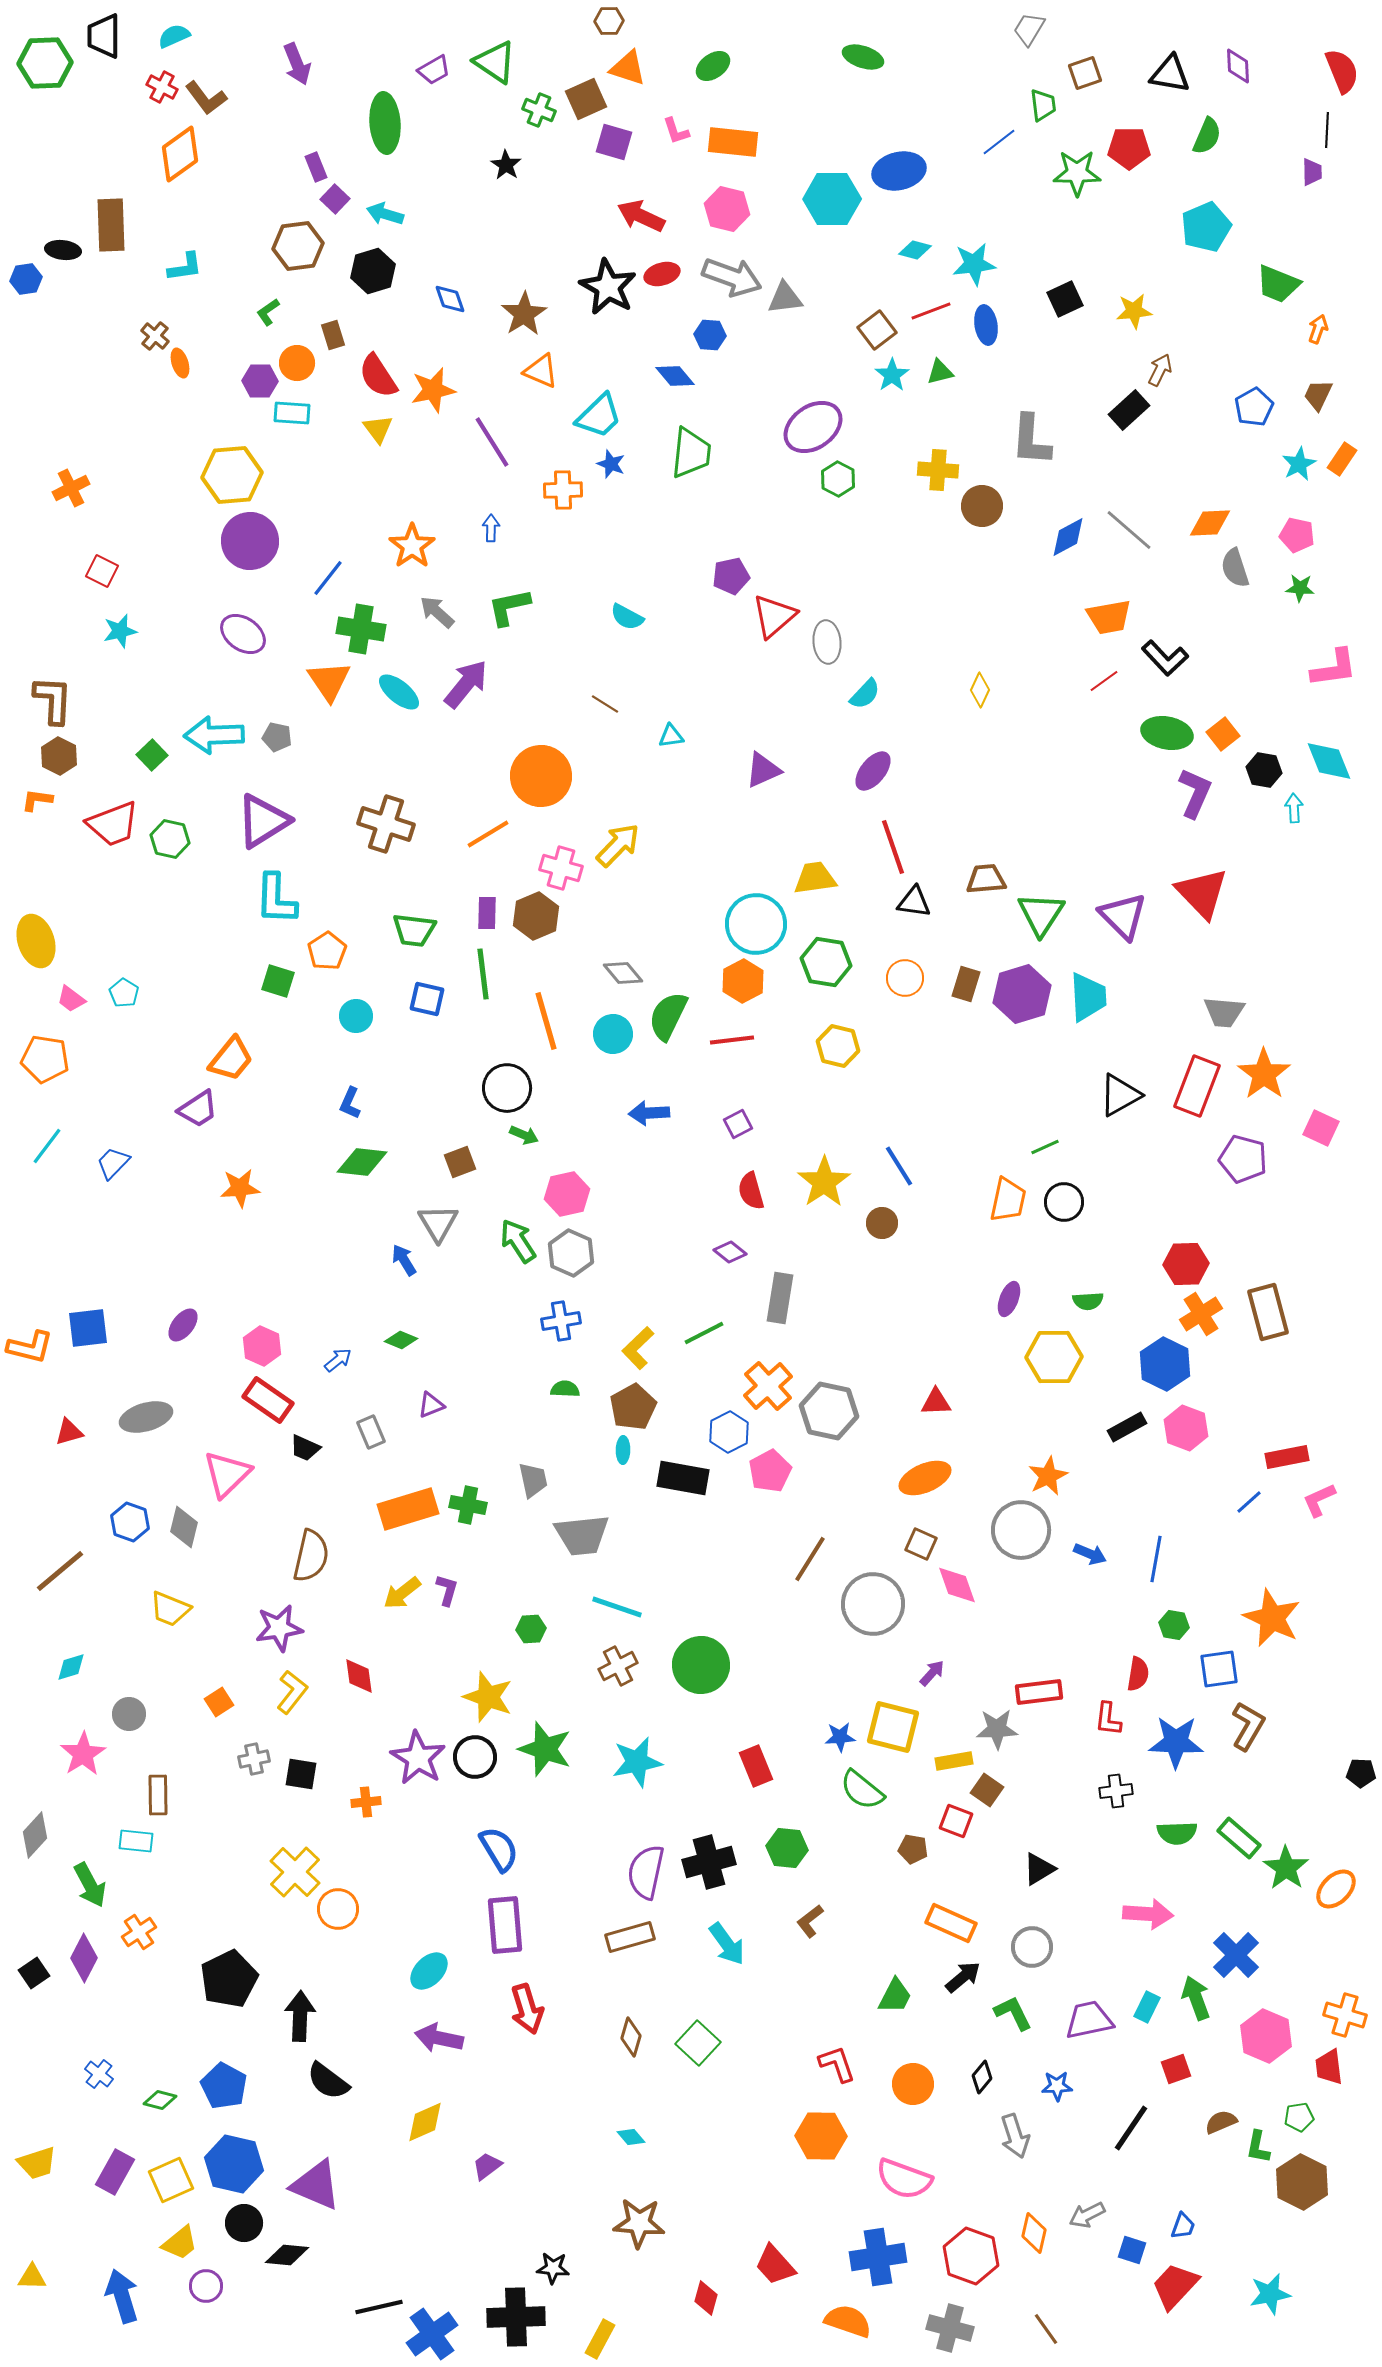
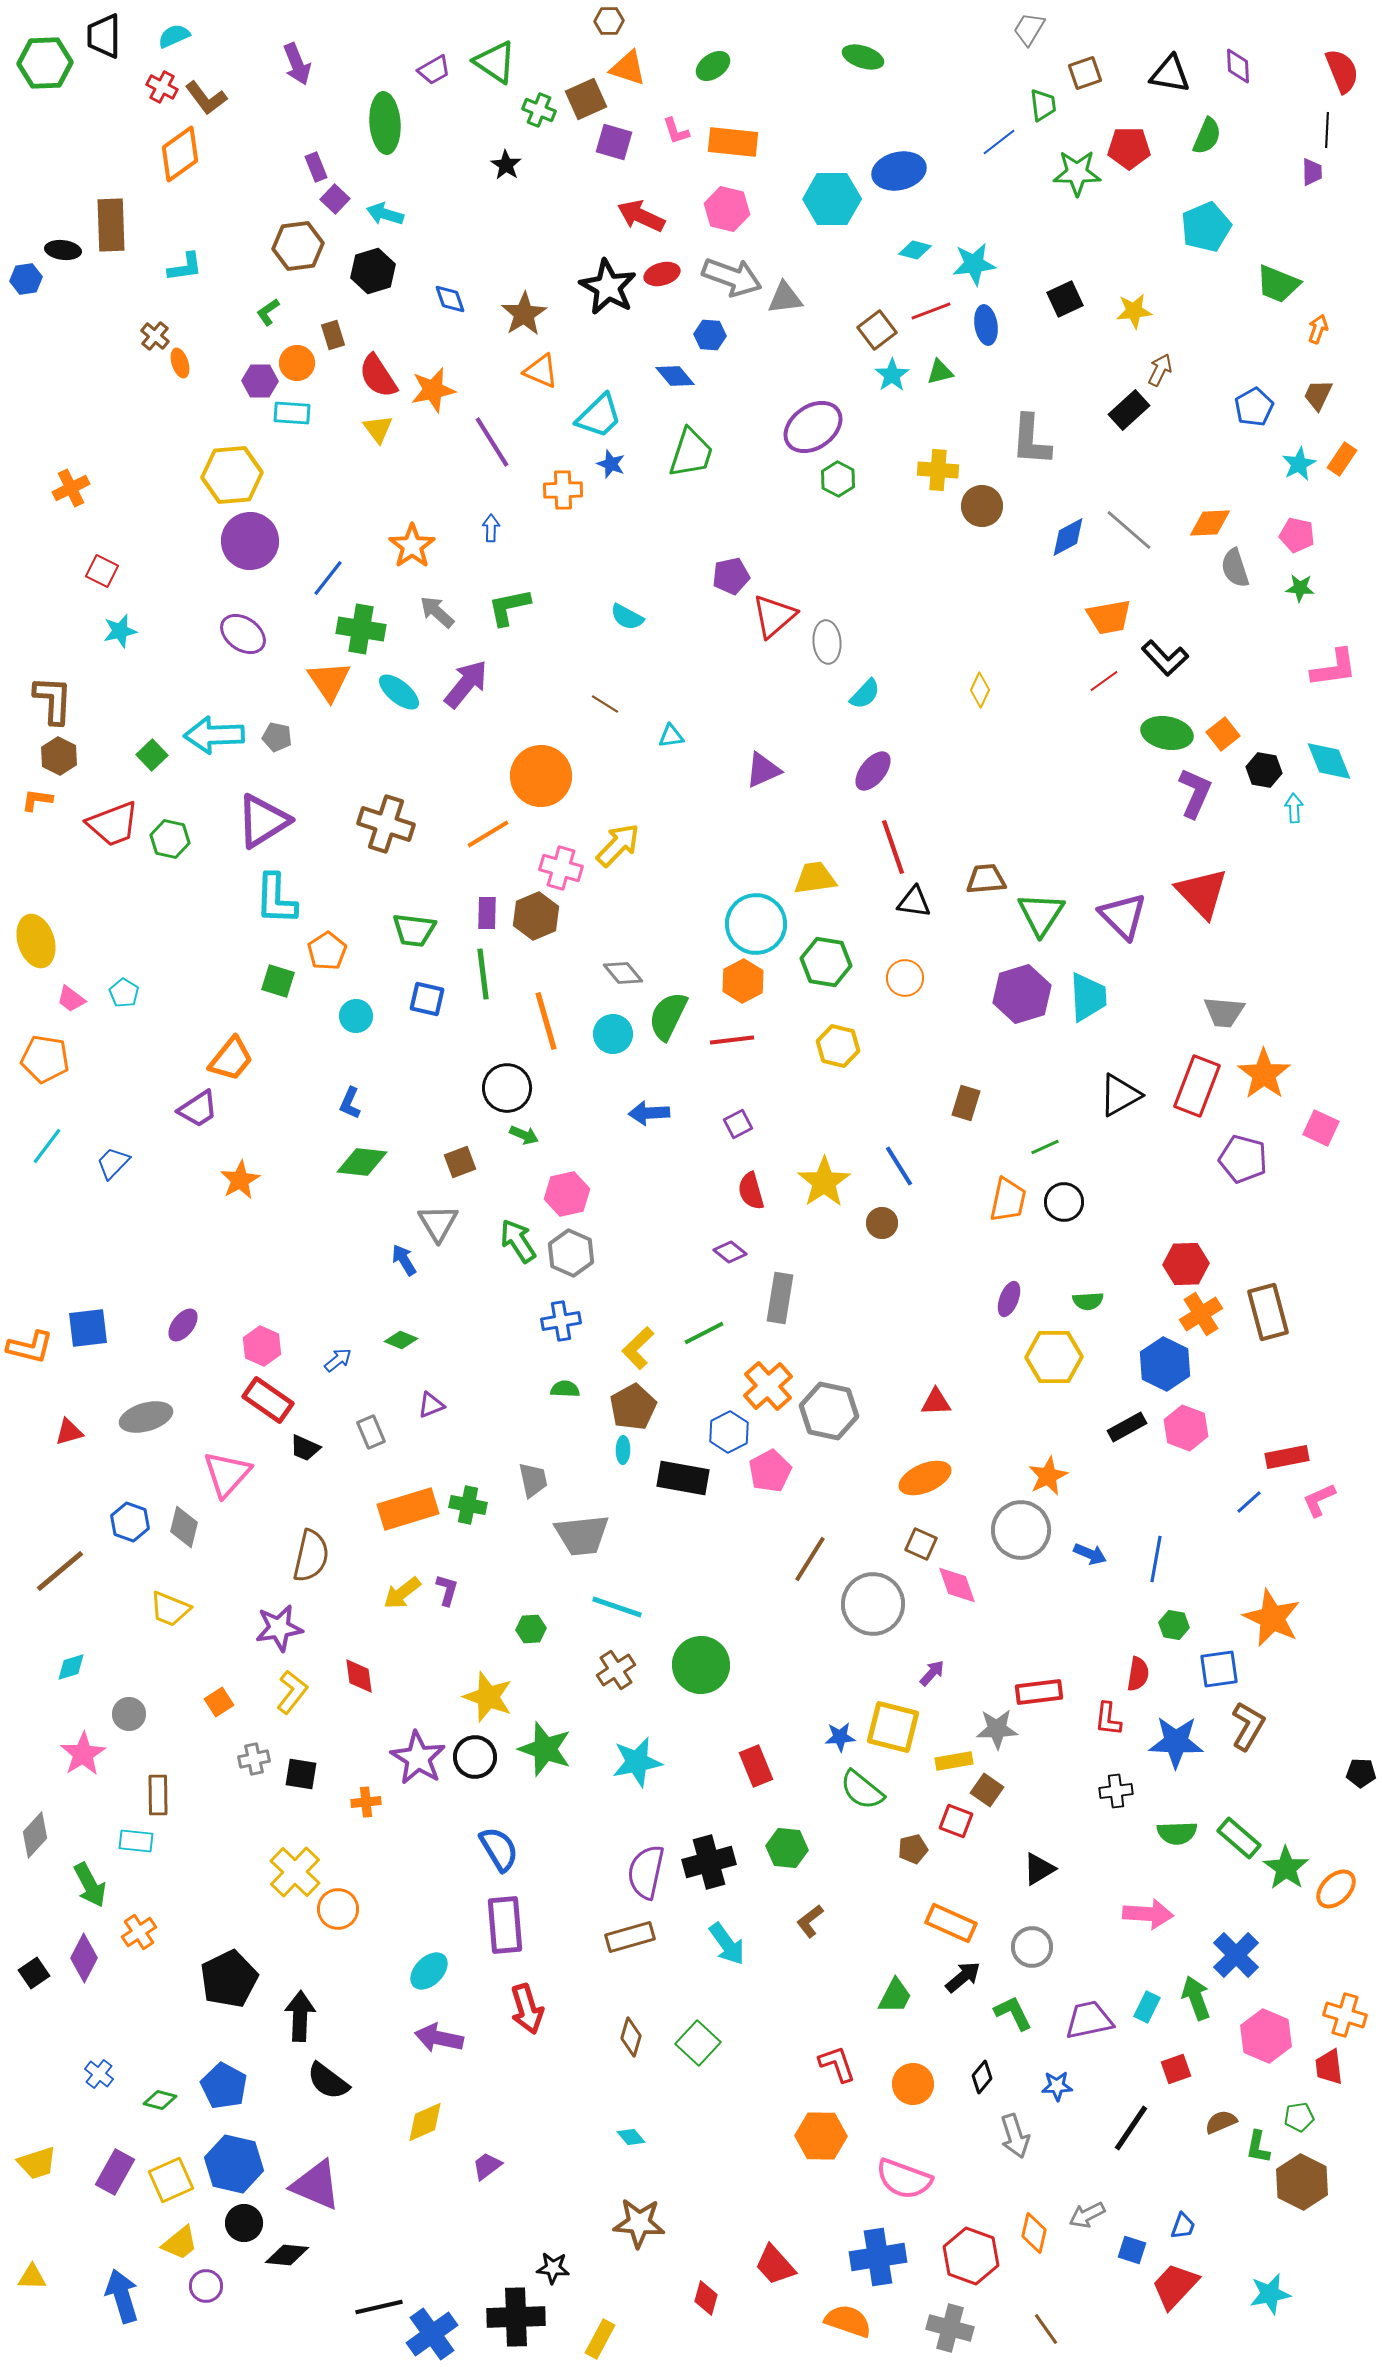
green trapezoid at (691, 453): rotated 12 degrees clockwise
brown rectangle at (966, 984): moved 119 px down
orange star at (240, 1188): moved 8 px up; rotated 24 degrees counterclockwise
pink triangle at (227, 1474): rotated 4 degrees counterclockwise
brown cross at (618, 1666): moved 2 px left, 4 px down; rotated 6 degrees counterclockwise
brown pentagon at (913, 1849): rotated 24 degrees counterclockwise
